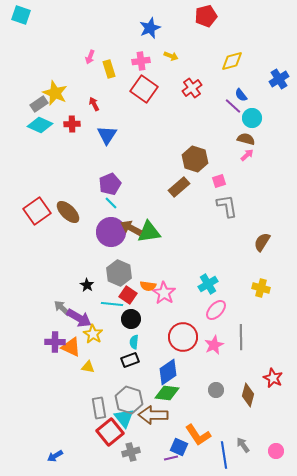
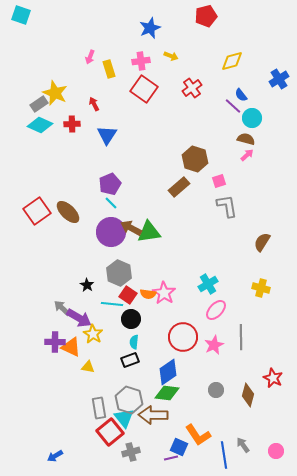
orange semicircle at (148, 286): moved 8 px down
